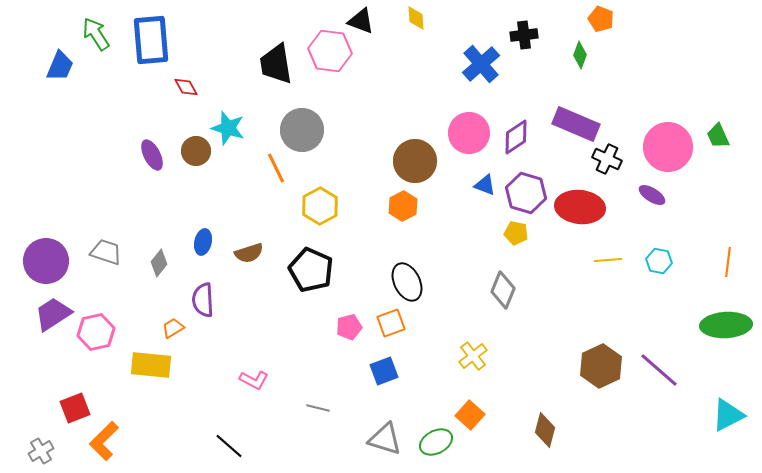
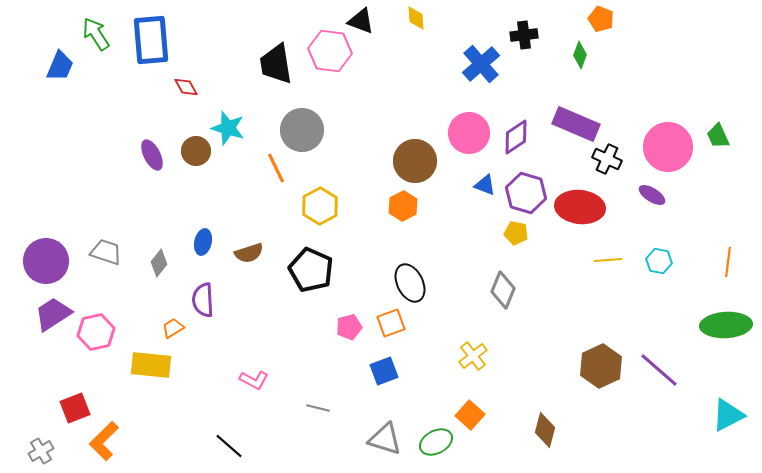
black ellipse at (407, 282): moved 3 px right, 1 px down
